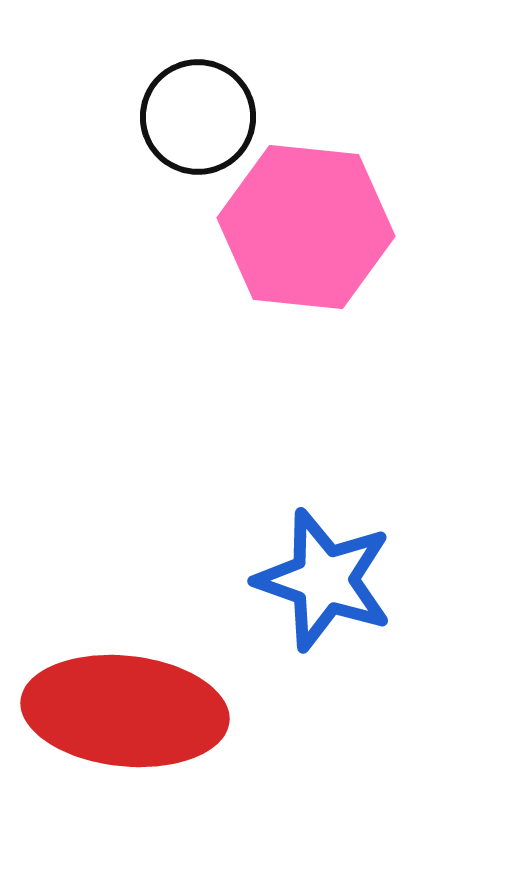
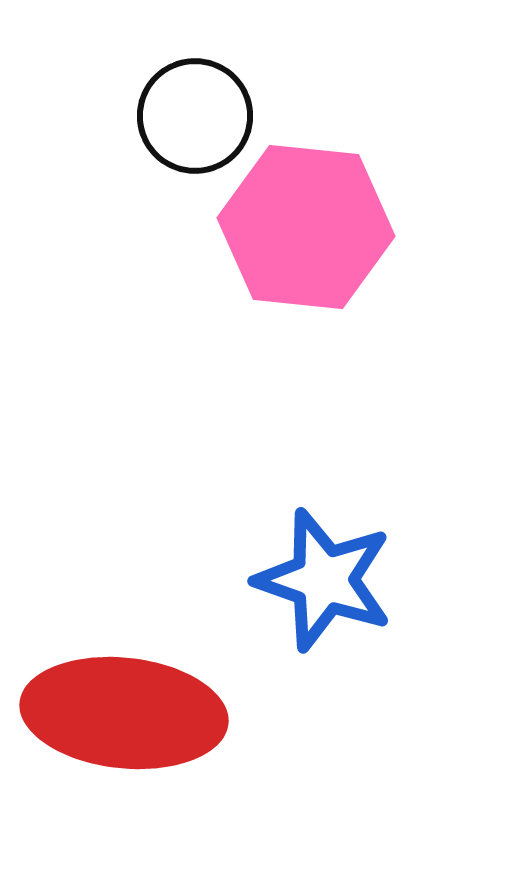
black circle: moved 3 px left, 1 px up
red ellipse: moved 1 px left, 2 px down
